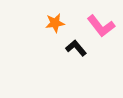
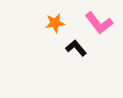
pink L-shape: moved 2 px left, 3 px up
